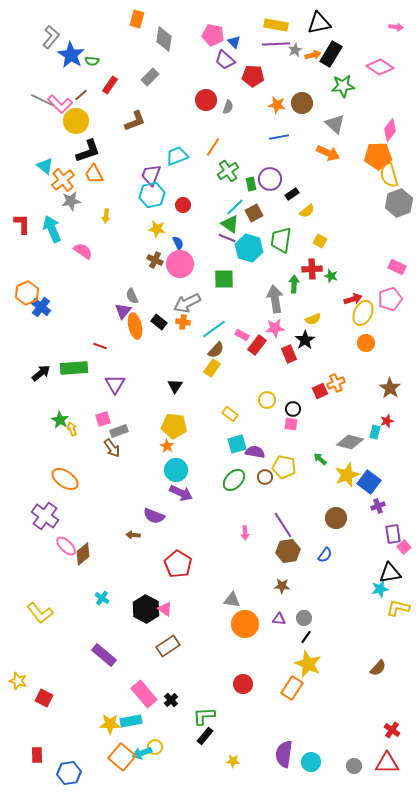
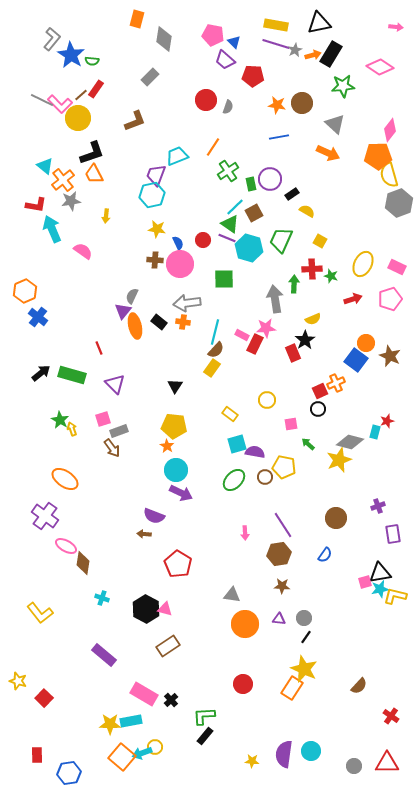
gray L-shape at (51, 37): moved 1 px right, 2 px down
purple line at (276, 44): rotated 20 degrees clockwise
red rectangle at (110, 85): moved 14 px left, 4 px down
yellow circle at (76, 121): moved 2 px right, 3 px up
black L-shape at (88, 151): moved 4 px right, 2 px down
purple trapezoid at (151, 175): moved 5 px right
red circle at (183, 205): moved 20 px right, 35 px down
yellow semicircle at (307, 211): rotated 112 degrees counterclockwise
red L-shape at (22, 224): moved 14 px right, 19 px up; rotated 100 degrees clockwise
green trapezoid at (281, 240): rotated 16 degrees clockwise
brown cross at (155, 260): rotated 21 degrees counterclockwise
orange hexagon at (27, 293): moved 2 px left, 2 px up
gray semicircle at (132, 296): rotated 49 degrees clockwise
gray arrow at (187, 303): rotated 20 degrees clockwise
blue cross at (41, 307): moved 3 px left, 10 px down
yellow ellipse at (363, 313): moved 49 px up
pink star at (275, 328): moved 9 px left
cyan line at (214, 329): moved 1 px right, 3 px down; rotated 40 degrees counterclockwise
red rectangle at (257, 345): moved 2 px left, 1 px up; rotated 12 degrees counterclockwise
red line at (100, 346): moved 1 px left, 2 px down; rotated 48 degrees clockwise
red rectangle at (289, 354): moved 4 px right, 1 px up
green rectangle at (74, 368): moved 2 px left, 7 px down; rotated 20 degrees clockwise
purple triangle at (115, 384): rotated 15 degrees counterclockwise
brown star at (390, 388): moved 32 px up; rotated 10 degrees counterclockwise
black circle at (293, 409): moved 25 px right
pink square at (291, 424): rotated 16 degrees counterclockwise
green arrow at (320, 459): moved 12 px left, 15 px up
yellow star at (347, 475): moved 8 px left, 15 px up
blue square at (369, 482): moved 13 px left, 122 px up
brown arrow at (133, 535): moved 11 px right, 1 px up
pink ellipse at (66, 546): rotated 15 degrees counterclockwise
pink square at (404, 547): moved 39 px left, 35 px down; rotated 24 degrees clockwise
brown hexagon at (288, 551): moved 9 px left, 3 px down
brown diamond at (83, 554): moved 9 px down; rotated 40 degrees counterclockwise
black triangle at (390, 573): moved 10 px left
cyan cross at (102, 598): rotated 16 degrees counterclockwise
gray triangle at (232, 600): moved 5 px up
yellow L-shape at (398, 608): moved 3 px left, 12 px up
pink triangle at (165, 609): rotated 21 degrees counterclockwise
yellow star at (308, 664): moved 4 px left, 5 px down
brown semicircle at (378, 668): moved 19 px left, 18 px down
pink rectangle at (144, 694): rotated 20 degrees counterclockwise
red square at (44, 698): rotated 18 degrees clockwise
red cross at (392, 730): moved 1 px left, 14 px up
yellow star at (233, 761): moved 19 px right
cyan circle at (311, 762): moved 11 px up
